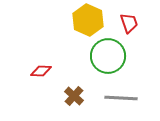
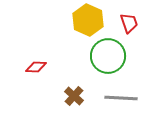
red diamond: moved 5 px left, 4 px up
